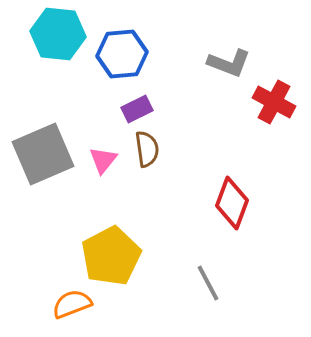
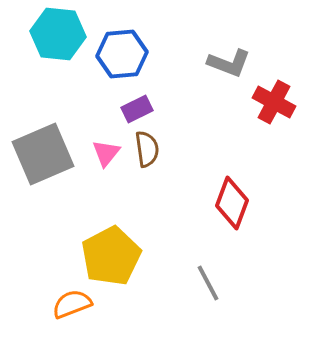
pink triangle: moved 3 px right, 7 px up
